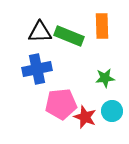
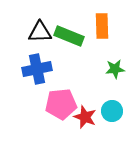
green star: moved 10 px right, 9 px up
